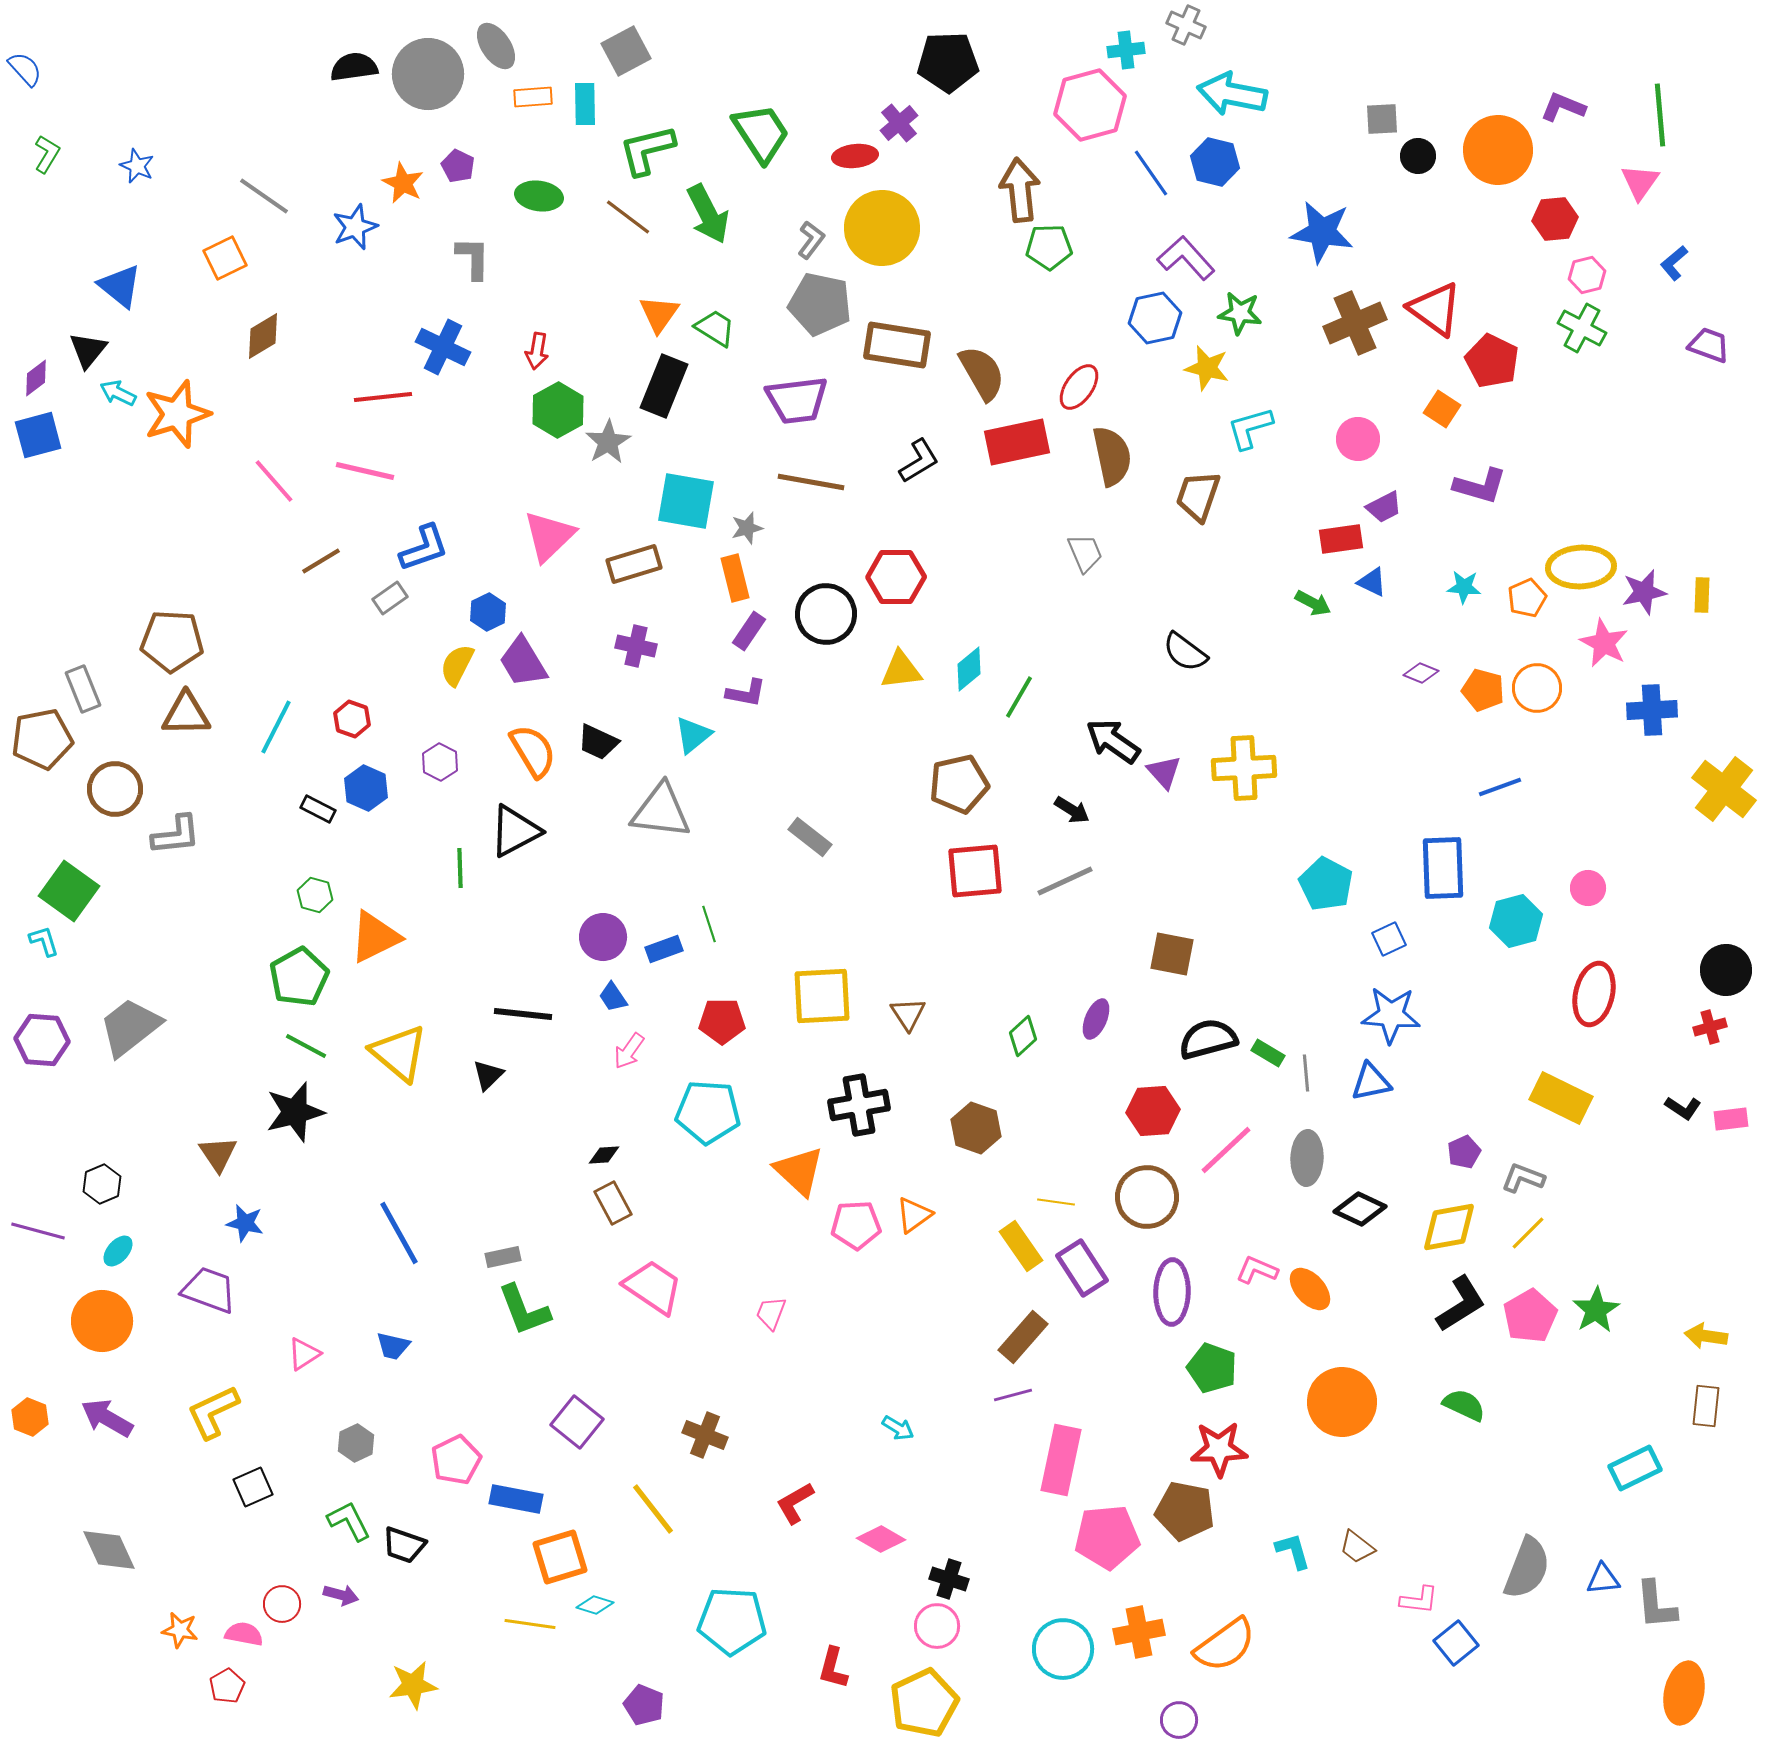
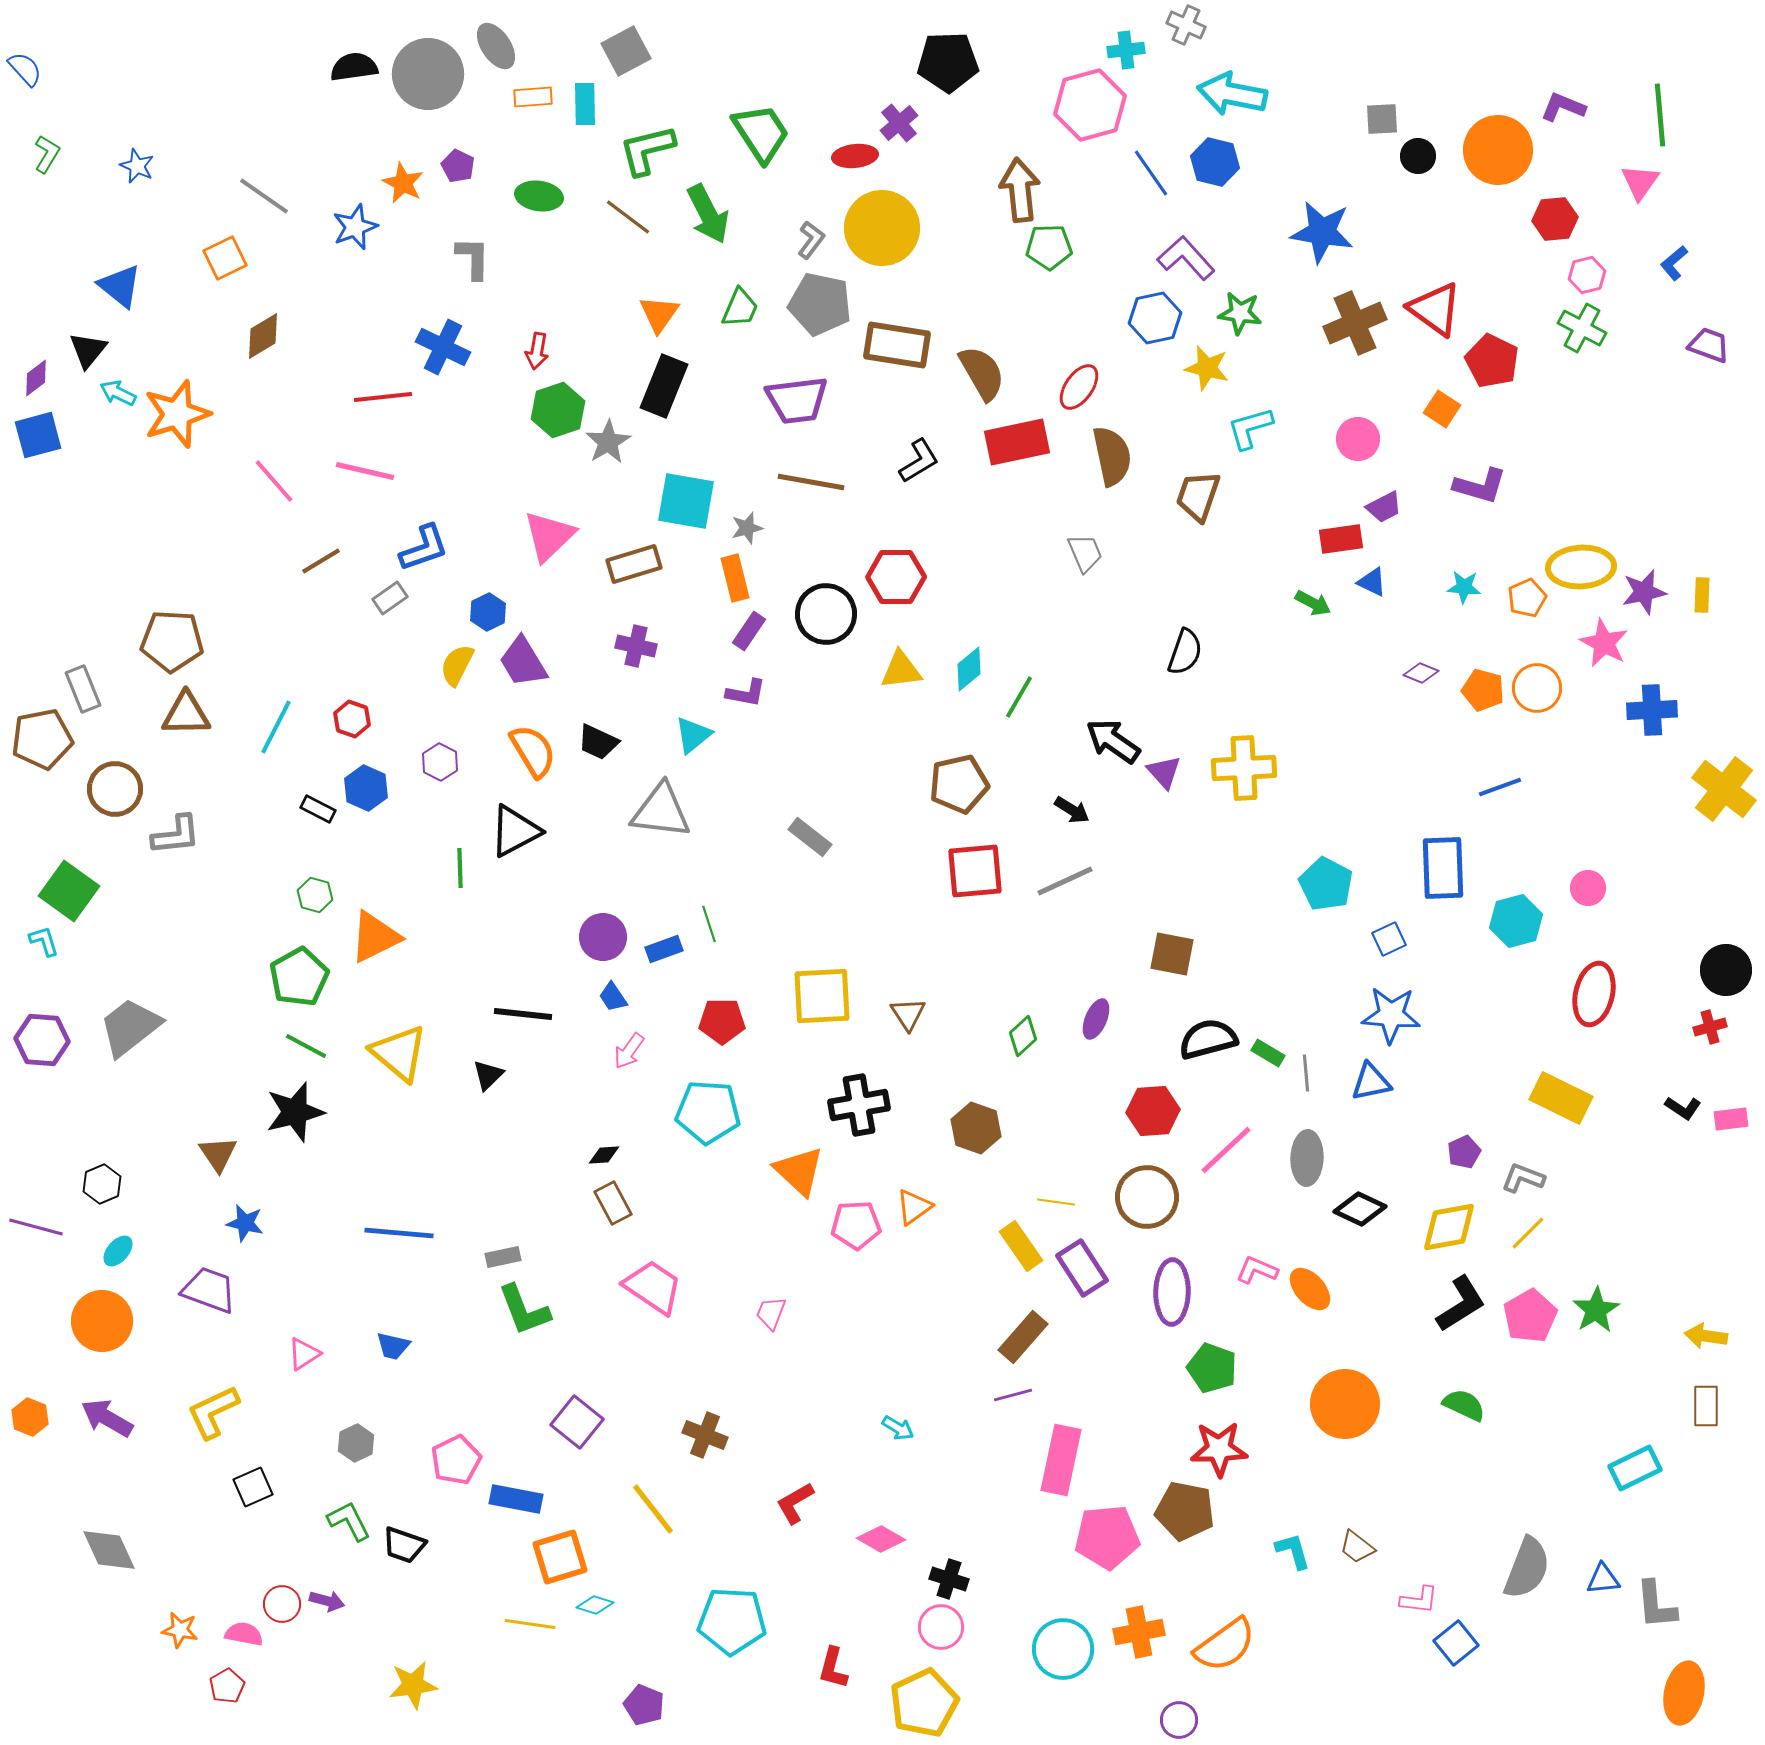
green trapezoid at (715, 328): moved 25 px right, 20 px up; rotated 81 degrees clockwise
green hexagon at (558, 410): rotated 10 degrees clockwise
black semicircle at (1185, 652): rotated 108 degrees counterclockwise
orange triangle at (914, 1215): moved 8 px up
purple line at (38, 1231): moved 2 px left, 4 px up
blue line at (399, 1233): rotated 56 degrees counterclockwise
orange circle at (1342, 1402): moved 3 px right, 2 px down
brown rectangle at (1706, 1406): rotated 6 degrees counterclockwise
purple arrow at (341, 1595): moved 14 px left, 6 px down
pink circle at (937, 1626): moved 4 px right, 1 px down
